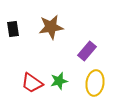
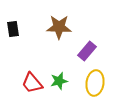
brown star: moved 8 px right; rotated 10 degrees clockwise
red trapezoid: rotated 15 degrees clockwise
